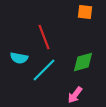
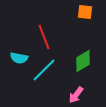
green diamond: moved 1 px up; rotated 15 degrees counterclockwise
pink arrow: moved 1 px right
